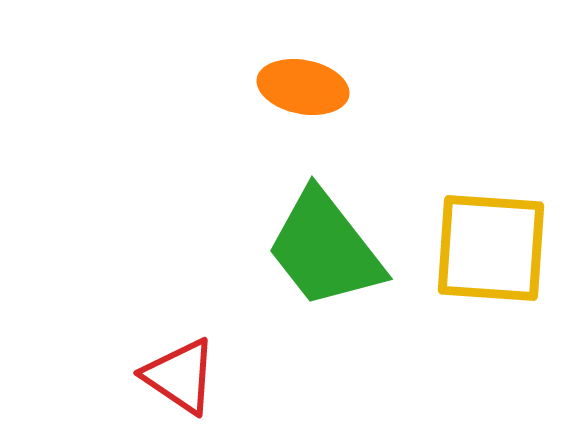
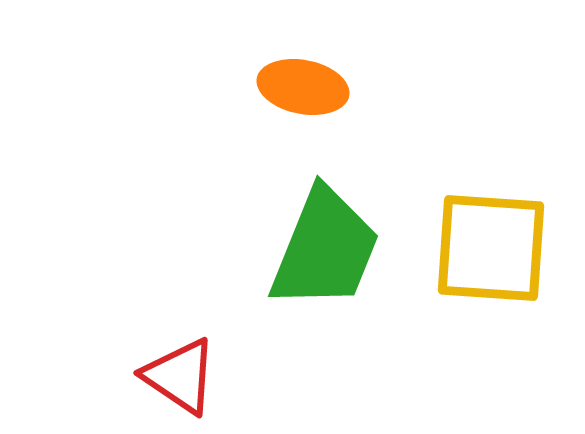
green trapezoid: rotated 120 degrees counterclockwise
